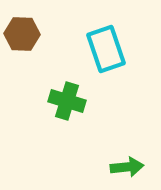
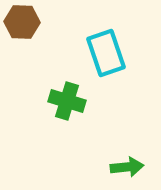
brown hexagon: moved 12 px up
cyan rectangle: moved 4 px down
